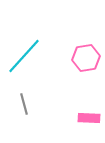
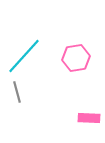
pink hexagon: moved 10 px left
gray line: moved 7 px left, 12 px up
